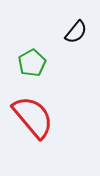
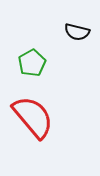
black semicircle: moved 1 px right; rotated 65 degrees clockwise
